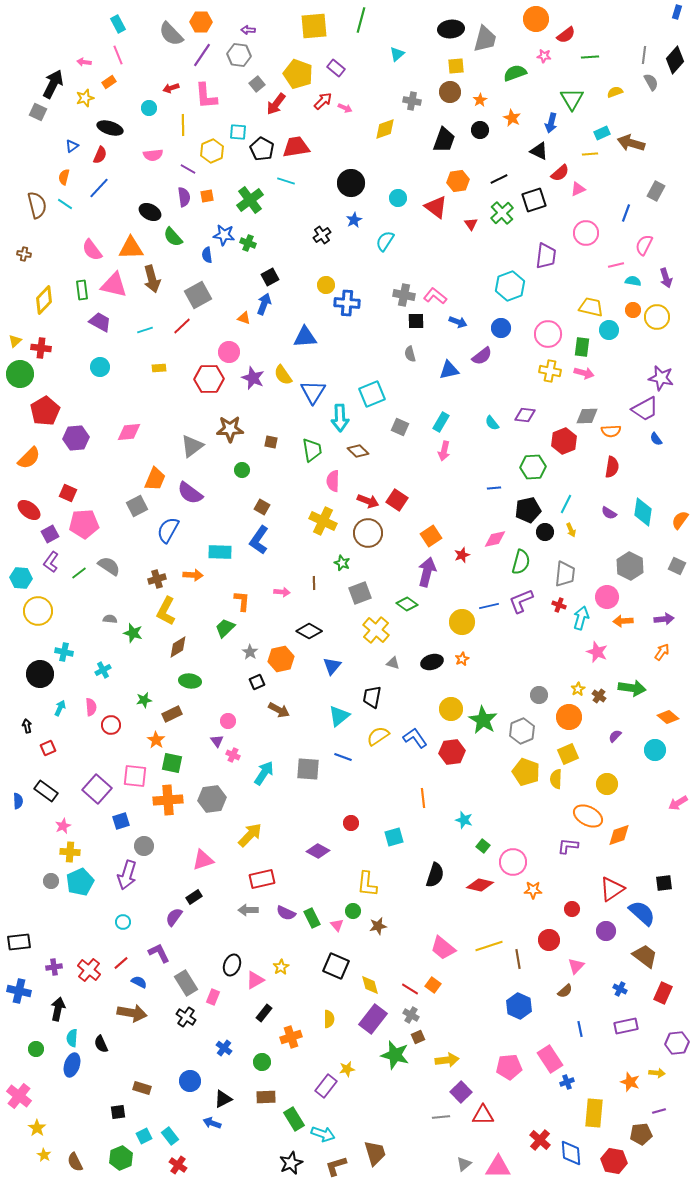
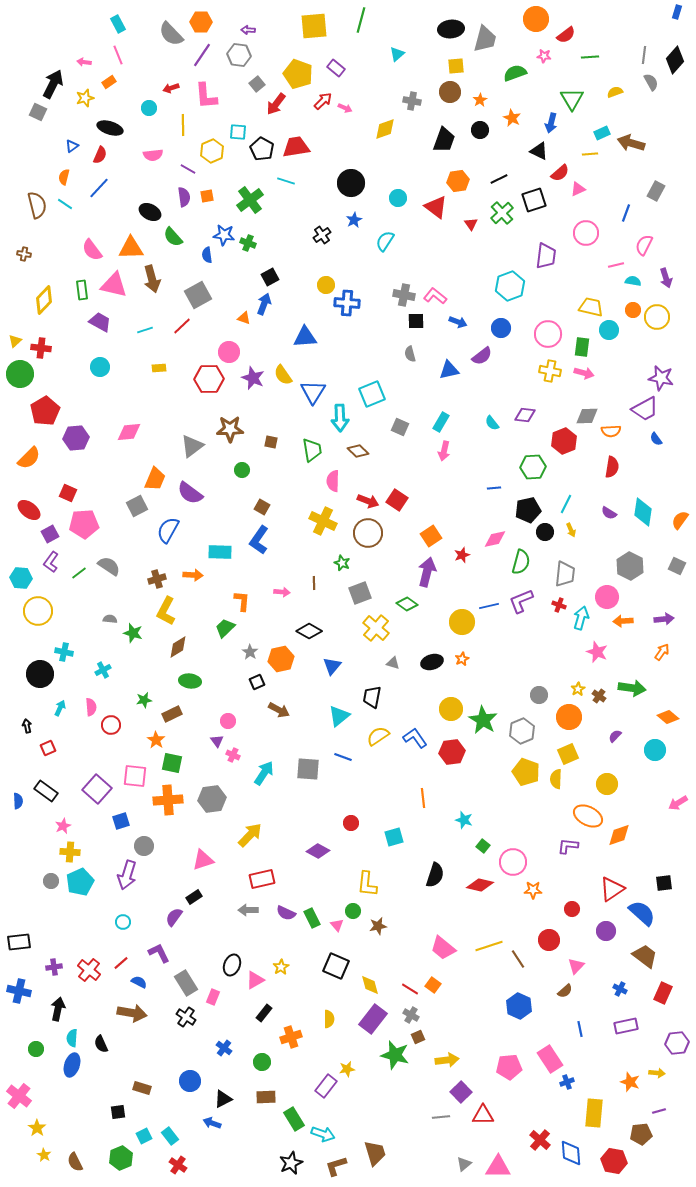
yellow cross at (376, 630): moved 2 px up
brown line at (518, 959): rotated 24 degrees counterclockwise
